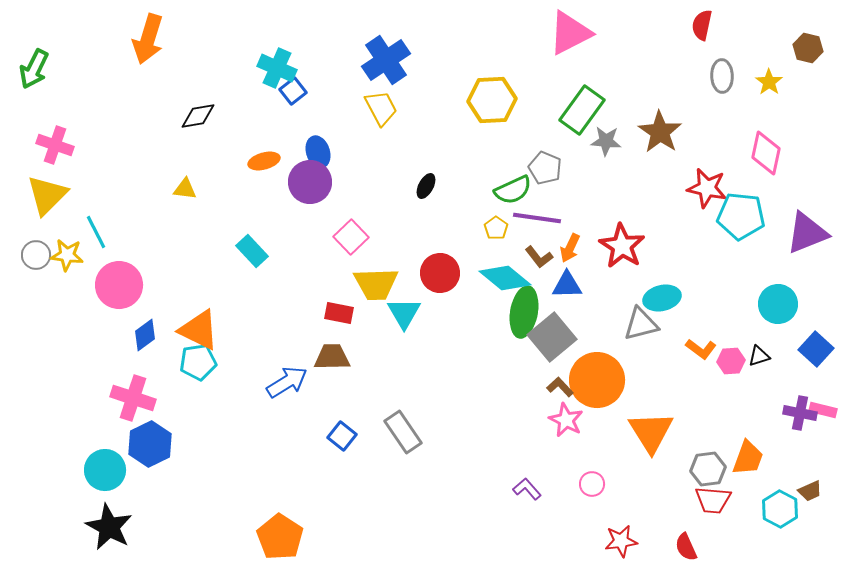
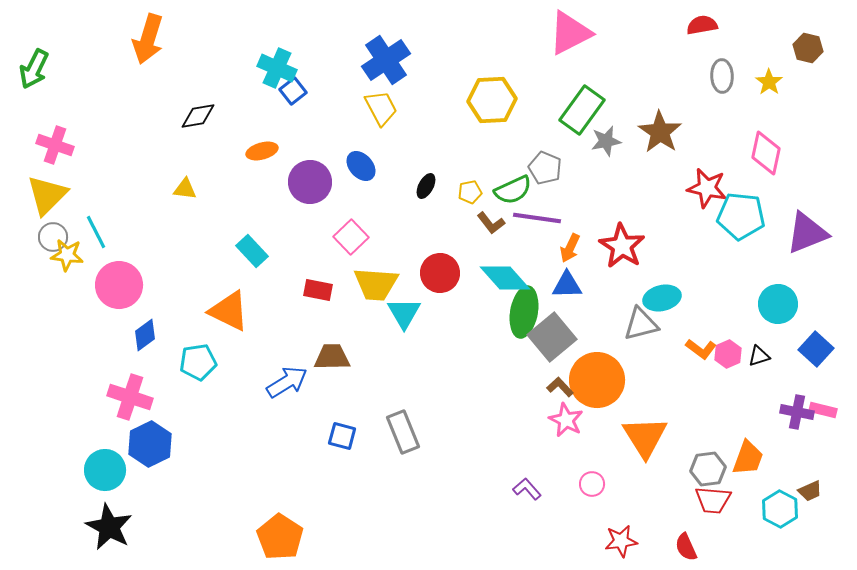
red semicircle at (702, 25): rotated 68 degrees clockwise
gray star at (606, 141): rotated 16 degrees counterclockwise
blue ellipse at (318, 152): moved 43 px right, 14 px down; rotated 24 degrees counterclockwise
orange ellipse at (264, 161): moved 2 px left, 10 px up
yellow pentagon at (496, 228): moved 26 px left, 36 px up; rotated 25 degrees clockwise
gray circle at (36, 255): moved 17 px right, 18 px up
brown L-shape at (539, 257): moved 48 px left, 34 px up
cyan diamond at (505, 278): rotated 9 degrees clockwise
yellow trapezoid at (376, 284): rotated 6 degrees clockwise
red rectangle at (339, 313): moved 21 px left, 23 px up
orange triangle at (199, 330): moved 30 px right, 19 px up
pink hexagon at (731, 361): moved 3 px left, 7 px up; rotated 20 degrees counterclockwise
pink cross at (133, 398): moved 3 px left, 1 px up
purple cross at (800, 413): moved 3 px left, 1 px up
gray rectangle at (403, 432): rotated 12 degrees clockwise
orange triangle at (651, 432): moved 6 px left, 5 px down
blue square at (342, 436): rotated 24 degrees counterclockwise
